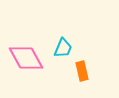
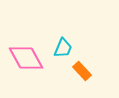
orange rectangle: rotated 30 degrees counterclockwise
